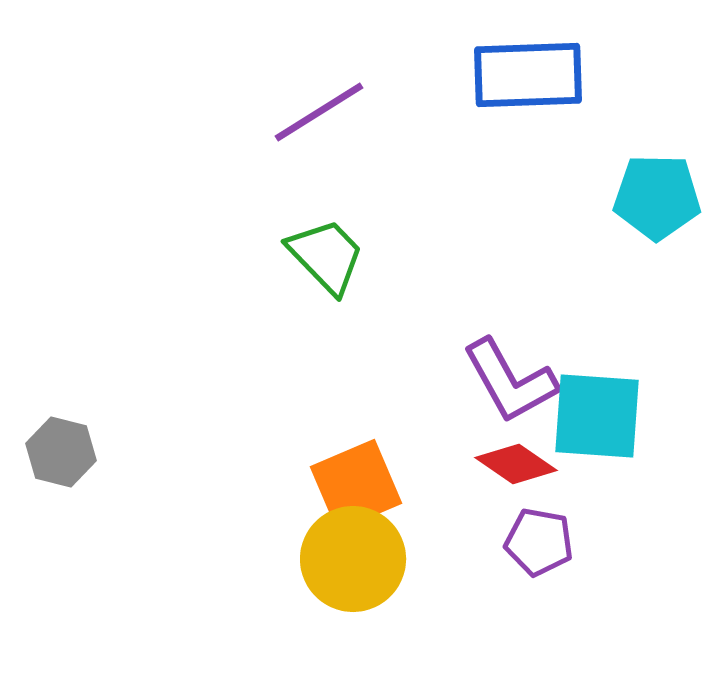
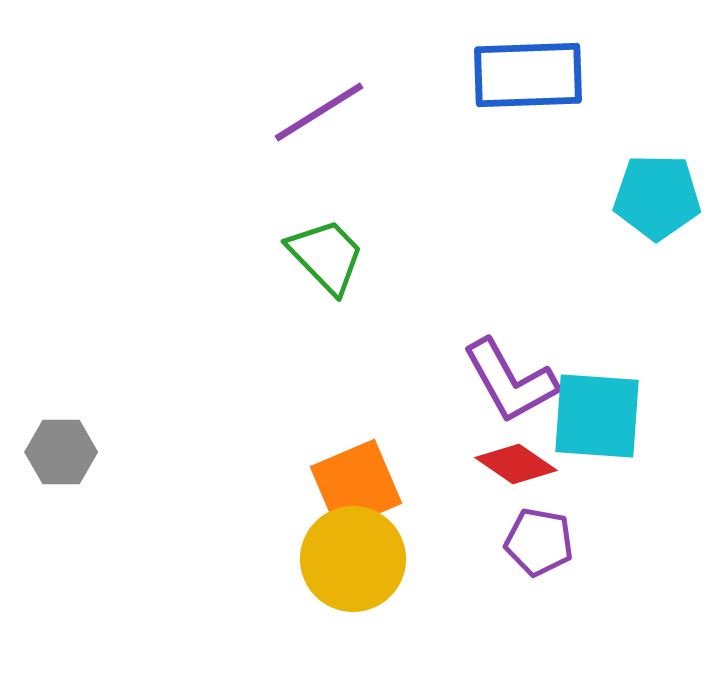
gray hexagon: rotated 14 degrees counterclockwise
